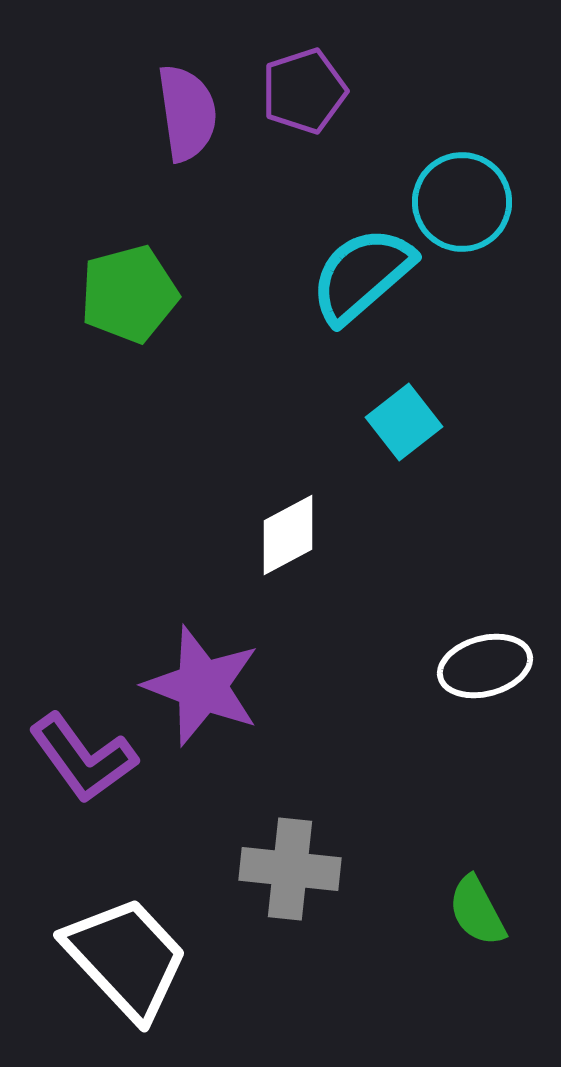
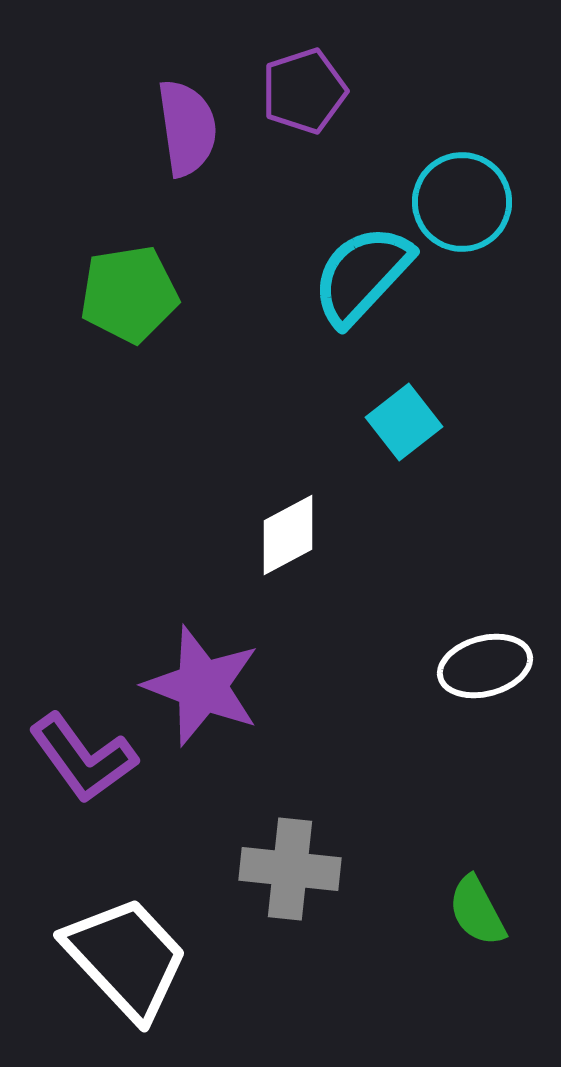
purple semicircle: moved 15 px down
cyan semicircle: rotated 6 degrees counterclockwise
green pentagon: rotated 6 degrees clockwise
